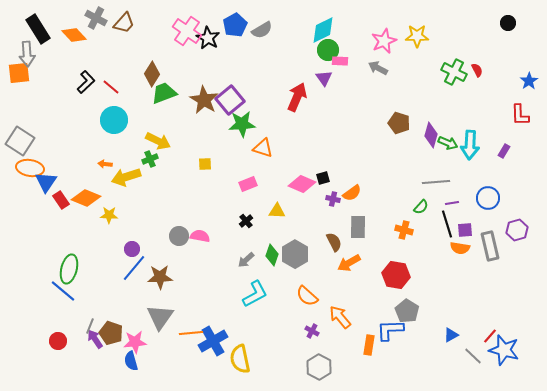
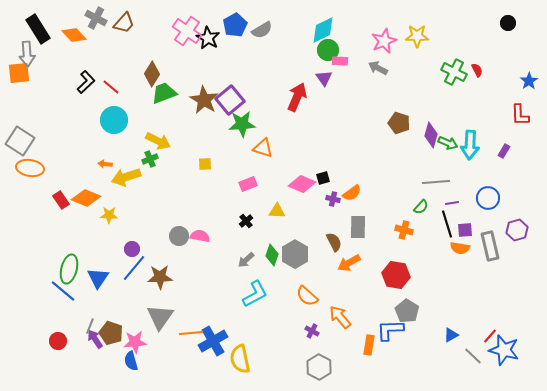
blue triangle at (46, 182): moved 52 px right, 96 px down
